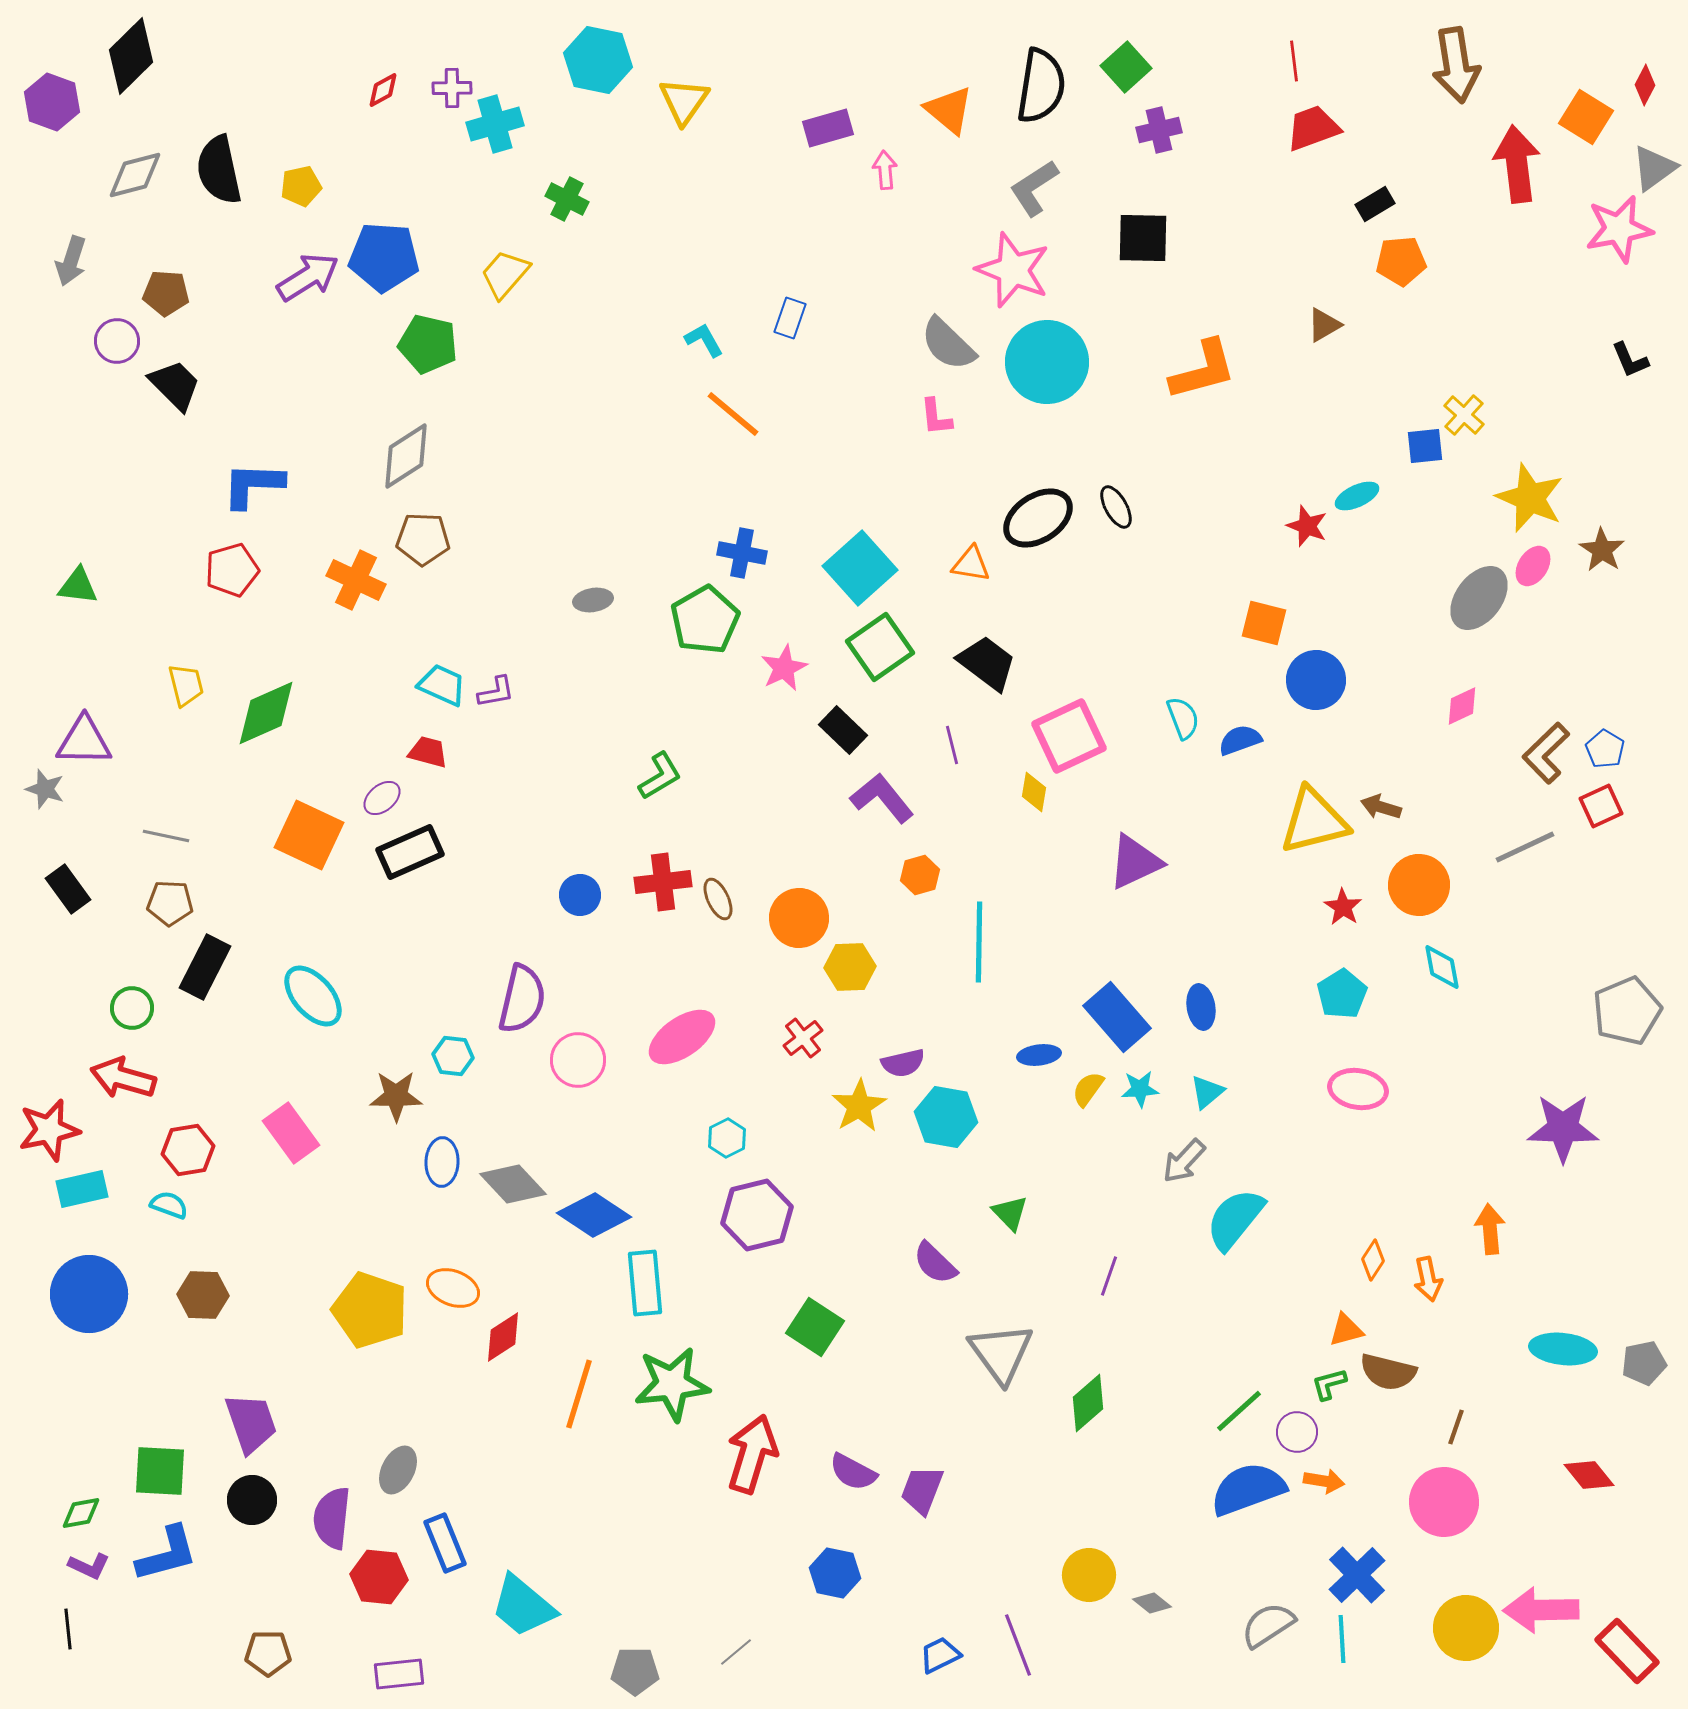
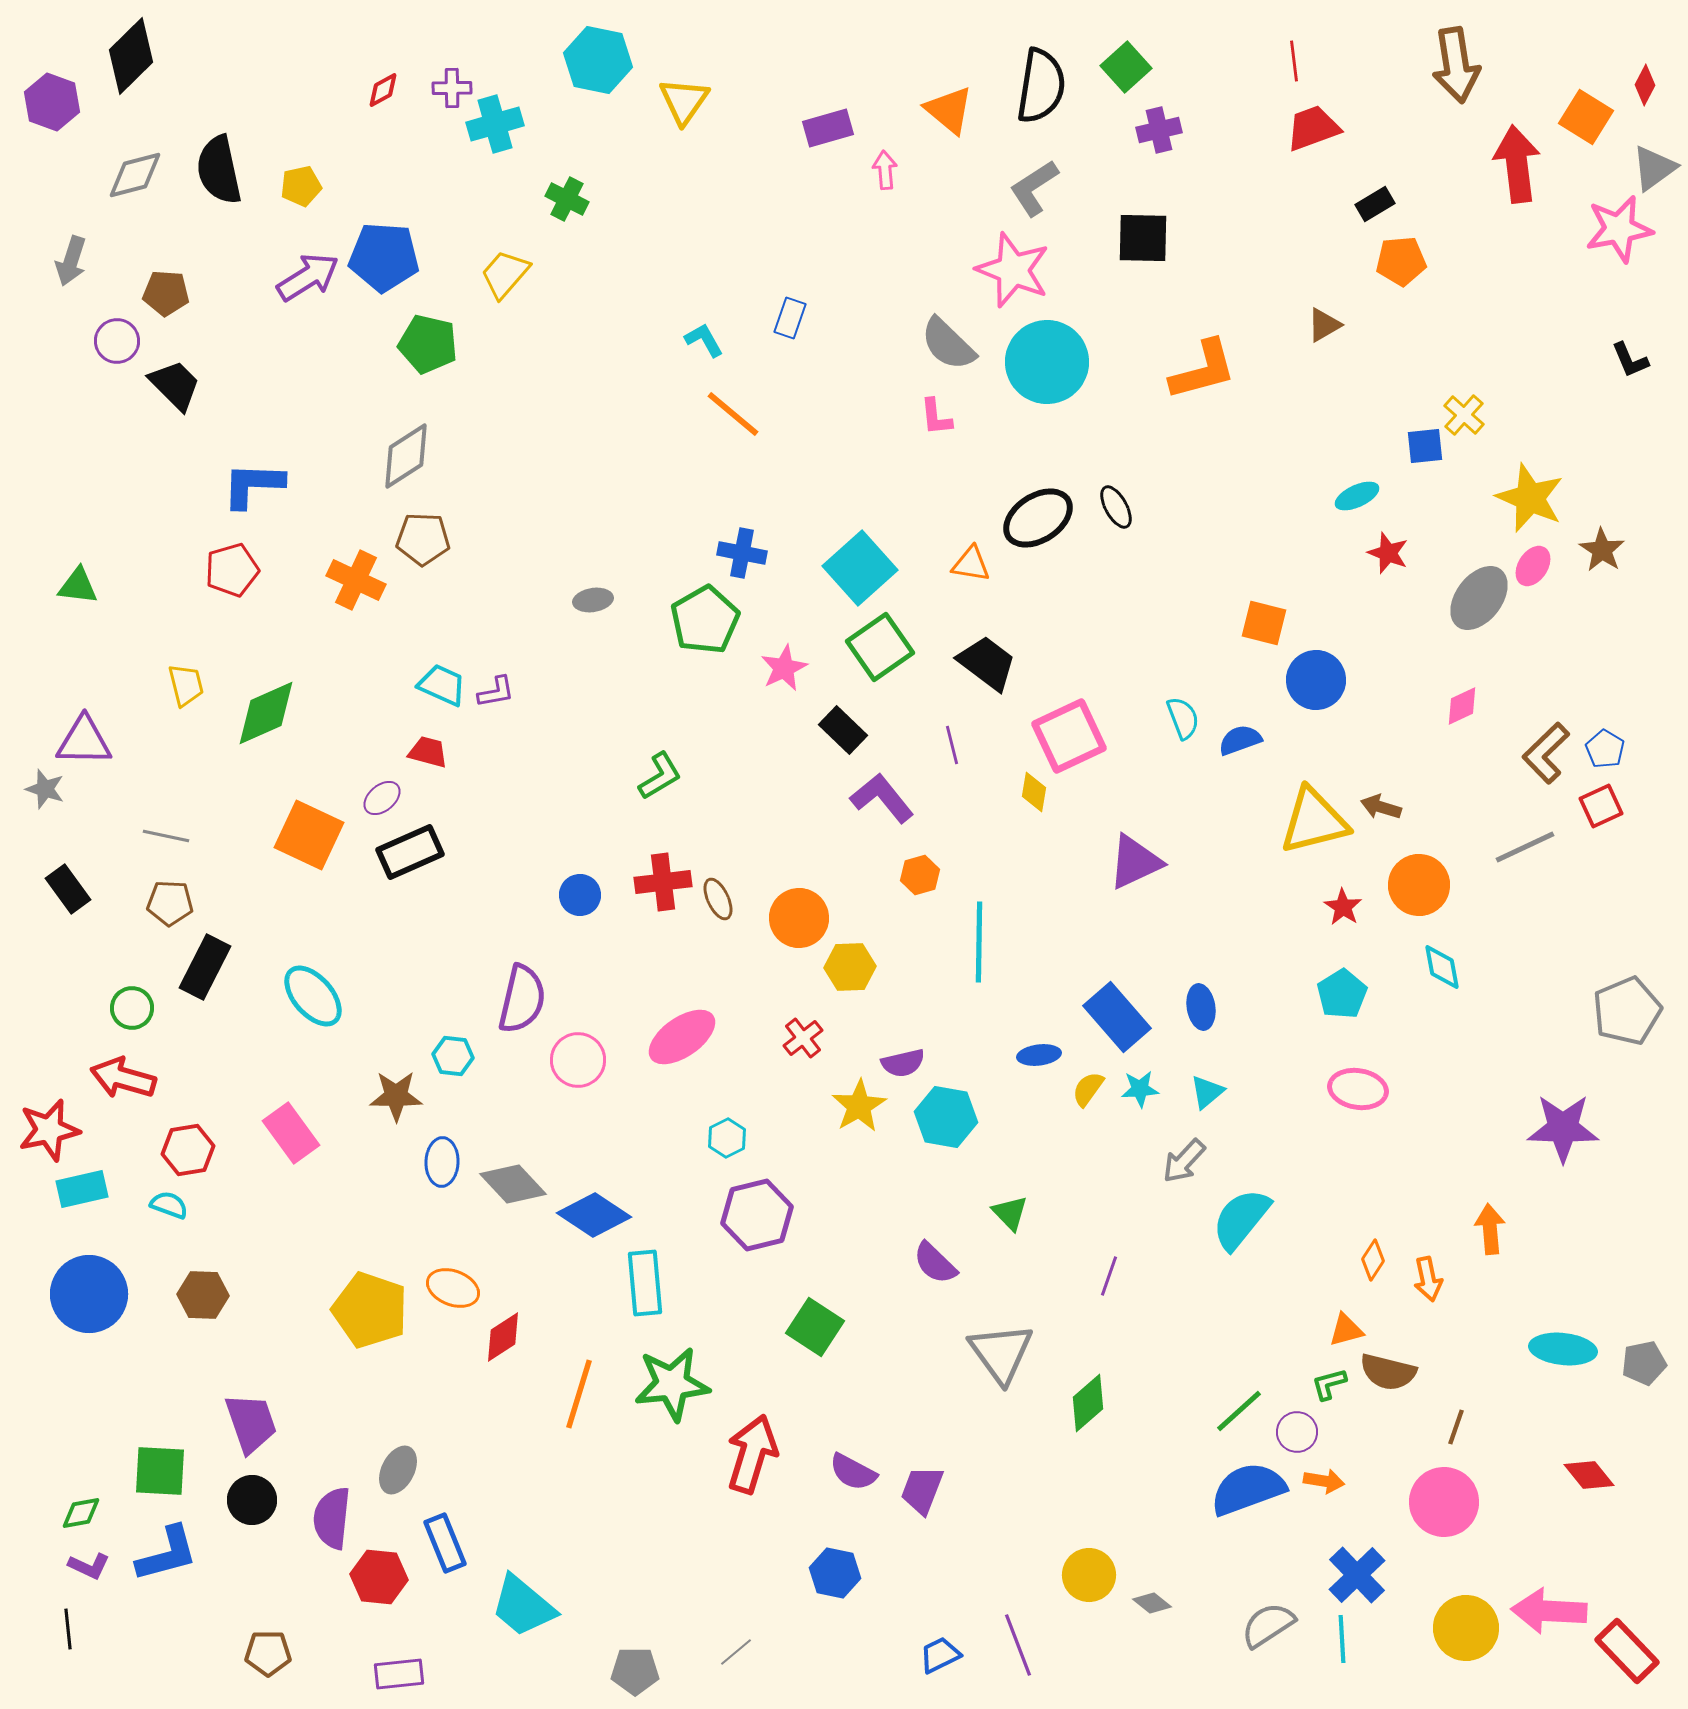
red star at (1307, 526): moved 81 px right, 27 px down
cyan semicircle at (1235, 1219): moved 6 px right
pink arrow at (1541, 1610): moved 8 px right, 1 px down; rotated 4 degrees clockwise
